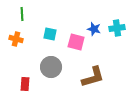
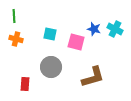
green line: moved 8 px left, 2 px down
cyan cross: moved 2 px left, 1 px down; rotated 35 degrees clockwise
